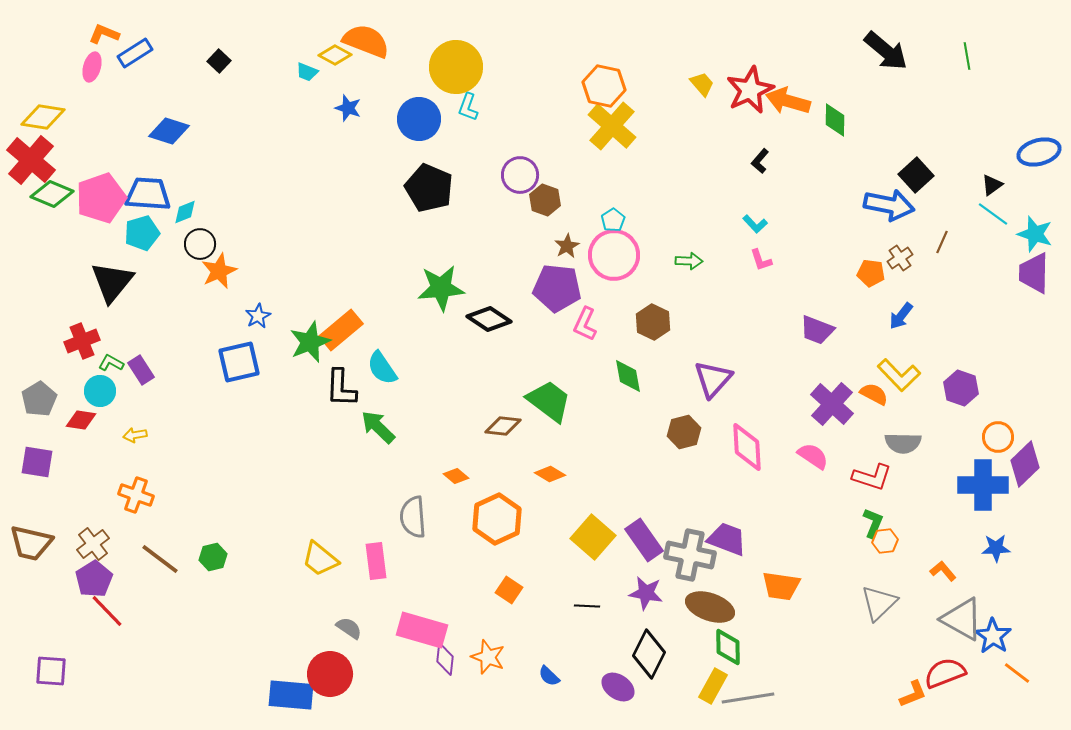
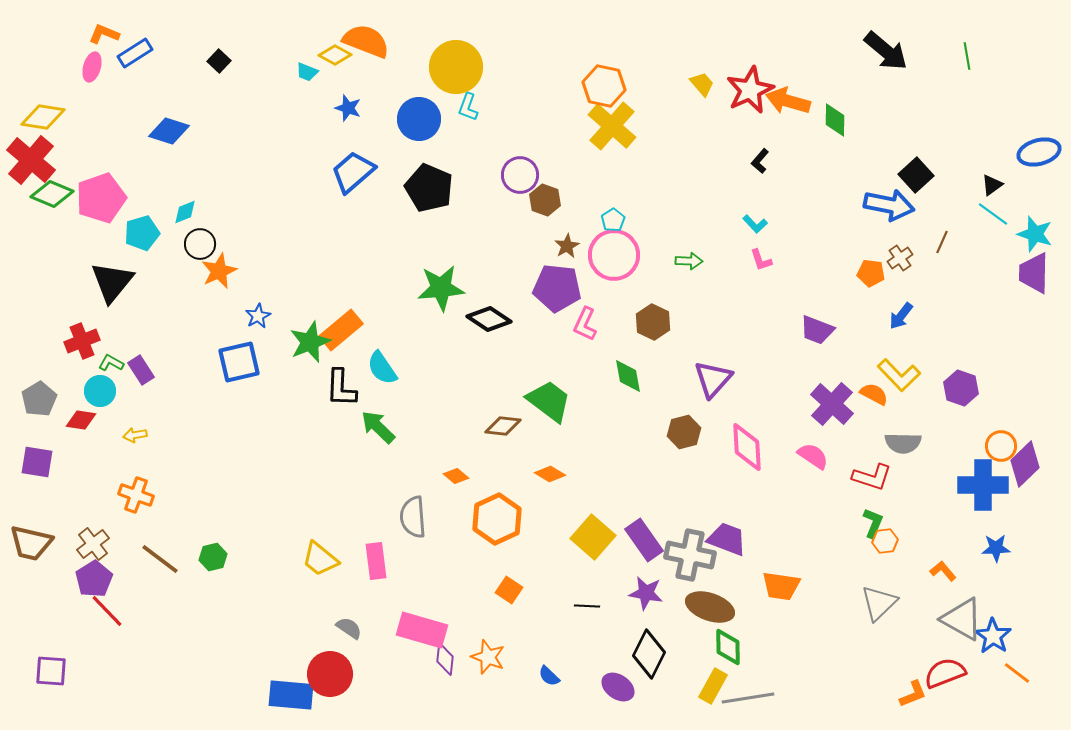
blue trapezoid at (148, 194): moved 205 px right, 22 px up; rotated 45 degrees counterclockwise
orange circle at (998, 437): moved 3 px right, 9 px down
